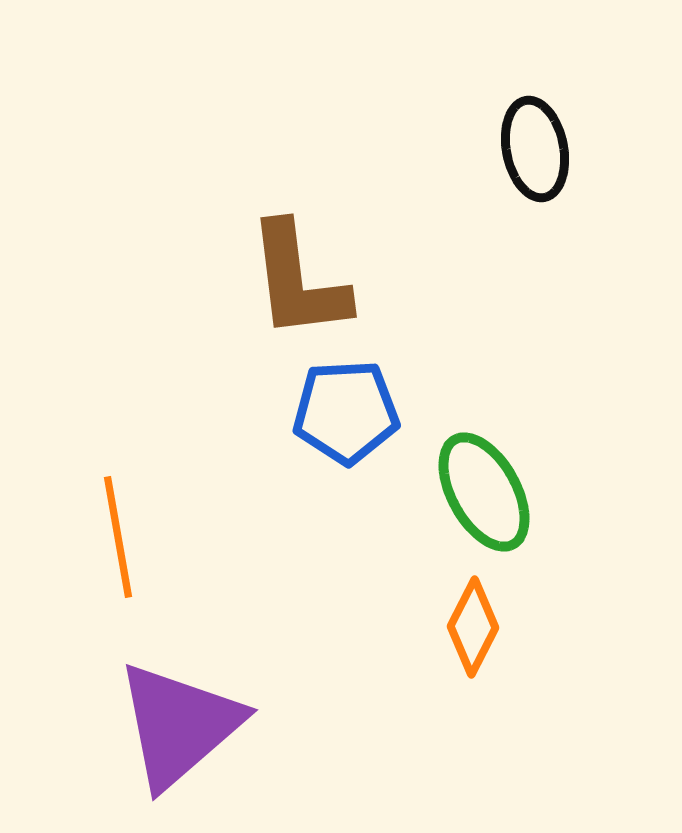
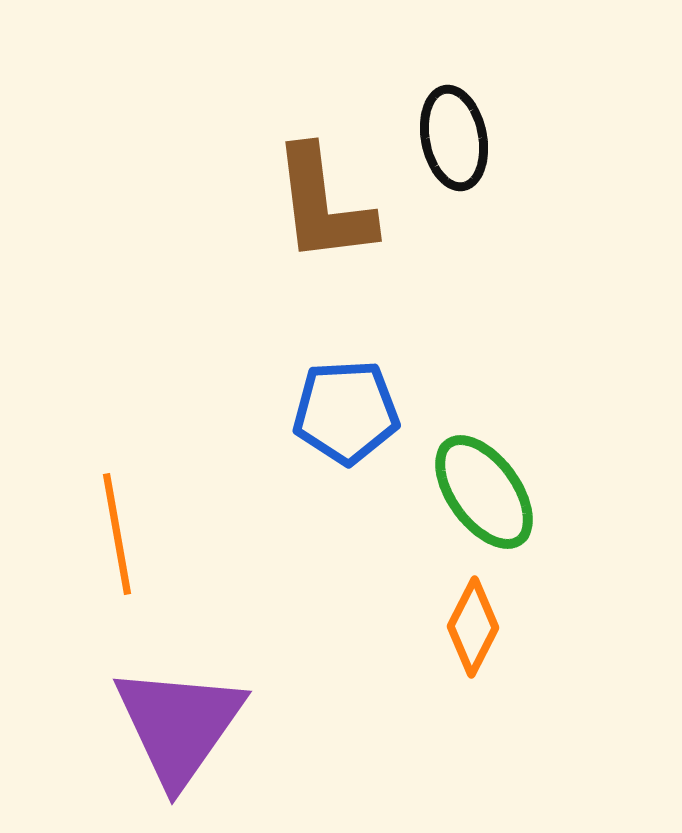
black ellipse: moved 81 px left, 11 px up
brown L-shape: moved 25 px right, 76 px up
green ellipse: rotated 7 degrees counterclockwise
orange line: moved 1 px left, 3 px up
purple triangle: rotated 14 degrees counterclockwise
